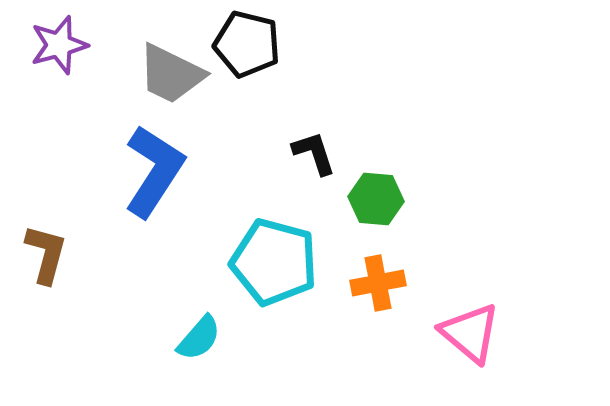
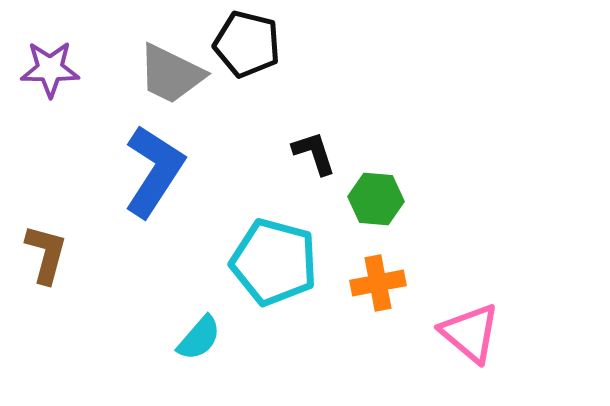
purple star: moved 9 px left, 24 px down; rotated 16 degrees clockwise
